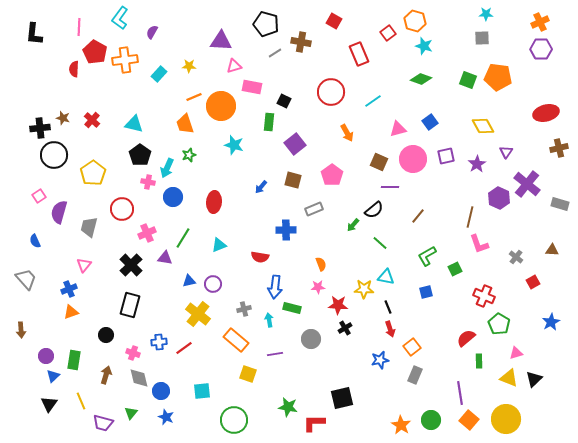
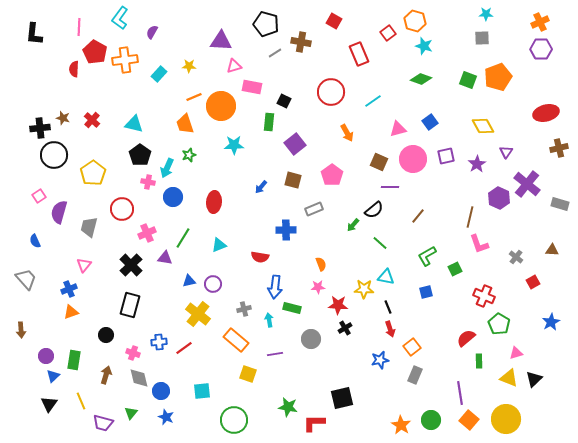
orange pentagon at (498, 77): rotated 28 degrees counterclockwise
cyan star at (234, 145): rotated 18 degrees counterclockwise
